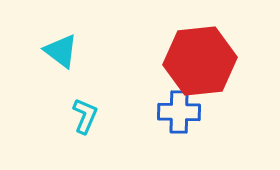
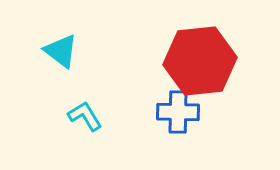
blue cross: moved 1 px left
cyan L-shape: rotated 54 degrees counterclockwise
